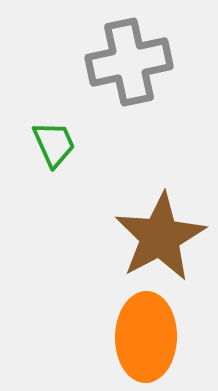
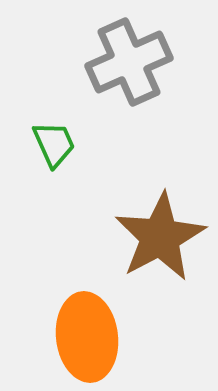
gray cross: rotated 12 degrees counterclockwise
orange ellipse: moved 59 px left; rotated 8 degrees counterclockwise
